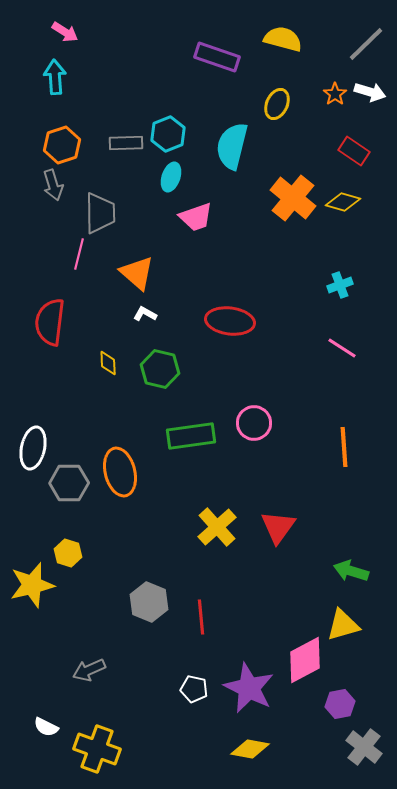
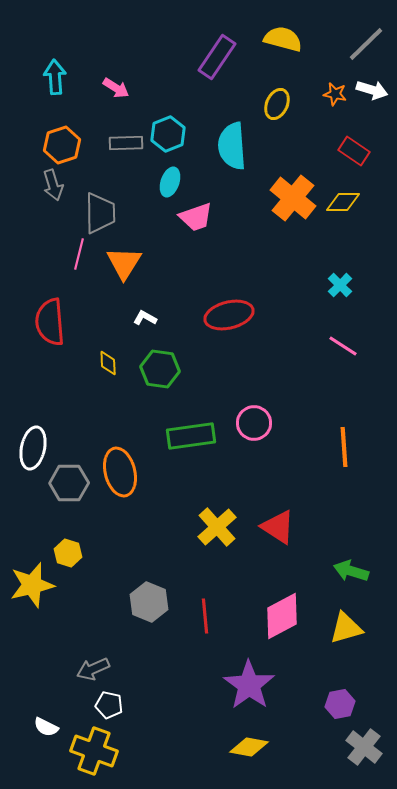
pink arrow at (65, 32): moved 51 px right, 56 px down
purple rectangle at (217, 57): rotated 75 degrees counterclockwise
white arrow at (370, 92): moved 2 px right, 2 px up
orange star at (335, 94): rotated 25 degrees counterclockwise
cyan semicircle at (232, 146): rotated 18 degrees counterclockwise
cyan ellipse at (171, 177): moved 1 px left, 5 px down
yellow diamond at (343, 202): rotated 16 degrees counterclockwise
orange triangle at (137, 273): moved 13 px left, 10 px up; rotated 21 degrees clockwise
cyan cross at (340, 285): rotated 25 degrees counterclockwise
white L-shape at (145, 314): moved 4 px down
red ellipse at (230, 321): moved 1 px left, 6 px up; rotated 21 degrees counterclockwise
red semicircle at (50, 322): rotated 12 degrees counterclockwise
pink line at (342, 348): moved 1 px right, 2 px up
green hexagon at (160, 369): rotated 6 degrees counterclockwise
red triangle at (278, 527): rotated 33 degrees counterclockwise
red line at (201, 617): moved 4 px right, 1 px up
yellow triangle at (343, 625): moved 3 px right, 3 px down
pink diamond at (305, 660): moved 23 px left, 44 px up
gray arrow at (89, 670): moved 4 px right, 1 px up
purple star at (249, 688): moved 3 px up; rotated 9 degrees clockwise
white pentagon at (194, 689): moved 85 px left, 16 px down
yellow cross at (97, 749): moved 3 px left, 2 px down
yellow diamond at (250, 749): moved 1 px left, 2 px up
